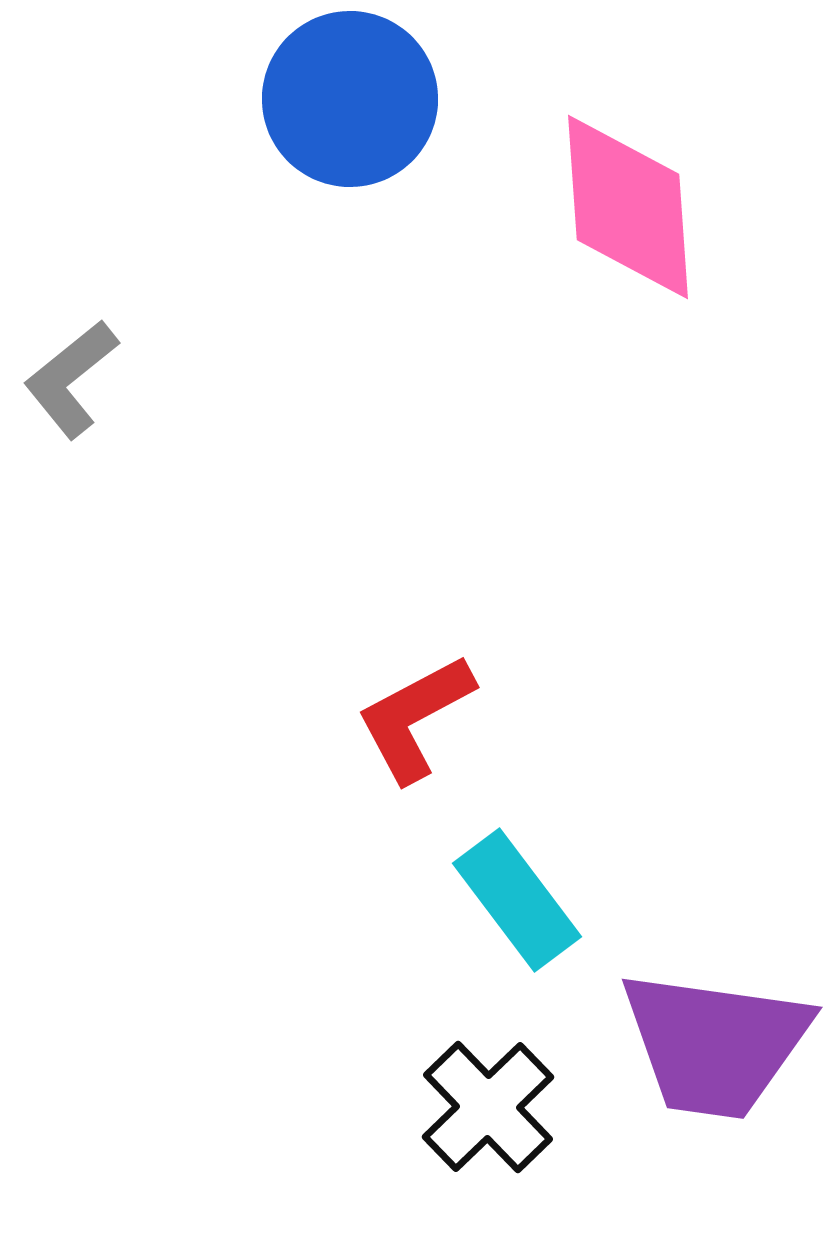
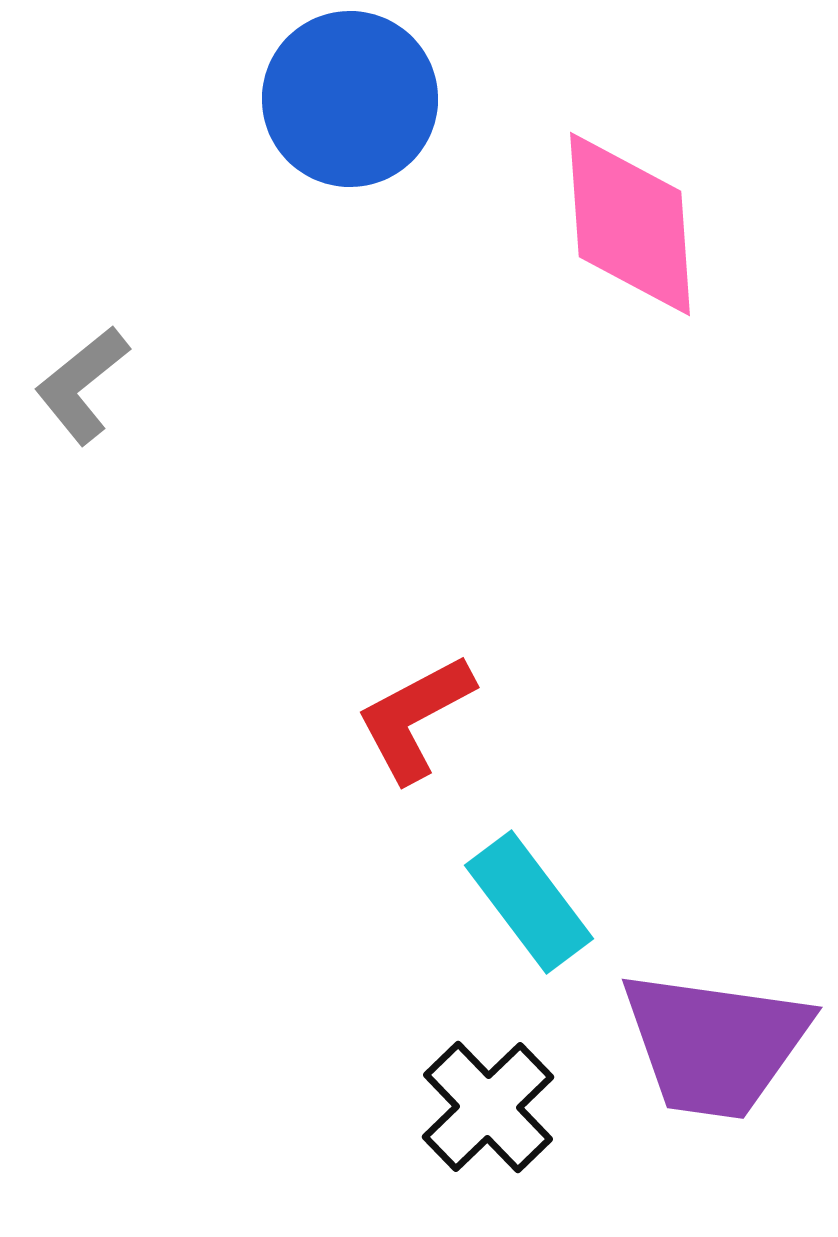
pink diamond: moved 2 px right, 17 px down
gray L-shape: moved 11 px right, 6 px down
cyan rectangle: moved 12 px right, 2 px down
